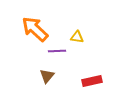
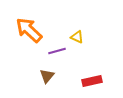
orange arrow: moved 6 px left, 1 px down
yellow triangle: rotated 16 degrees clockwise
purple line: rotated 12 degrees counterclockwise
